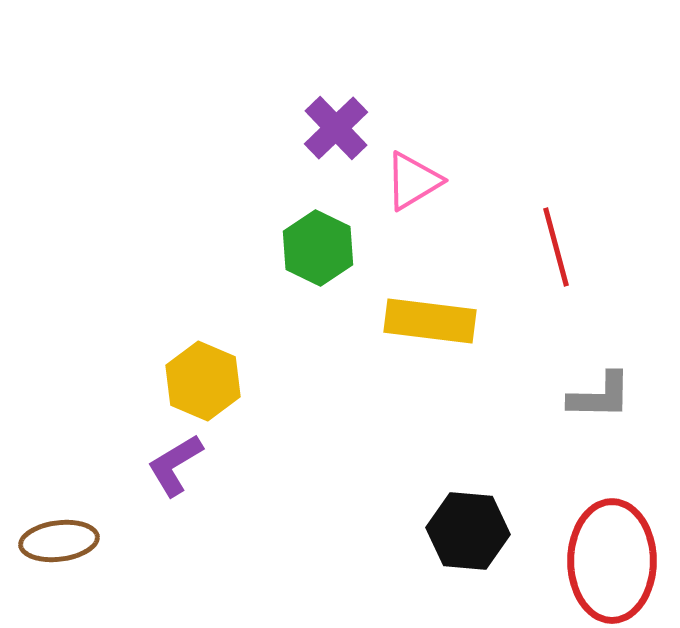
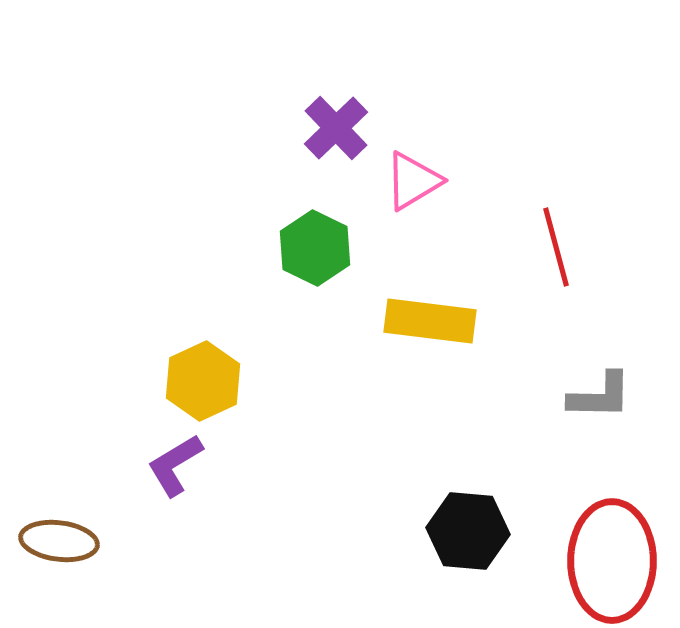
green hexagon: moved 3 px left
yellow hexagon: rotated 12 degrees clockwise
brown ellipse: rotated 14 degrees clockwise
